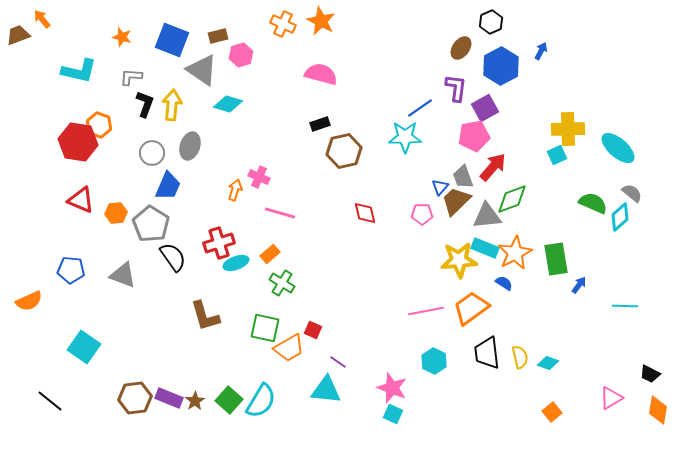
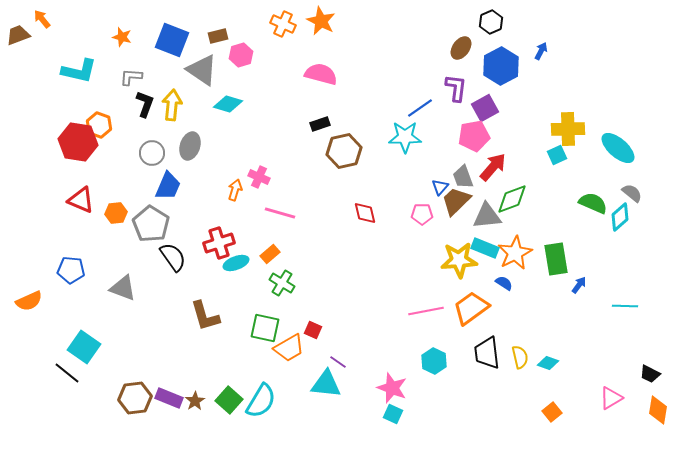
gray triangle at (123, 275): moved 13 px down
cyan triangle at (326, 390): moved 6 px up
black line at (50, 401): moved 17 px right, 28 px up
